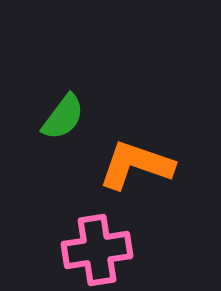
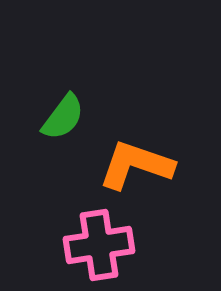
pink cross: moved 2 px right, 5 px up
